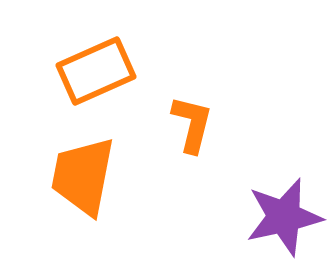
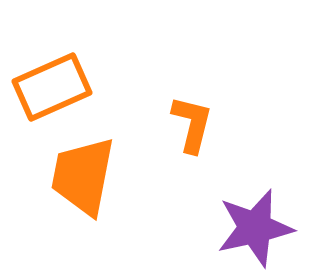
orange rectangle: moved 44 px left, 16 px down
purple star: moved 29 px left, 11 px down
